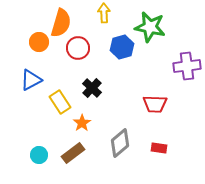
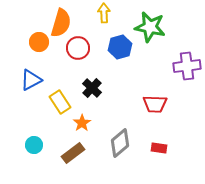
blue hexagon: moved 2 px left
cyan circle: moved 5 px left, 10 px up
